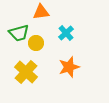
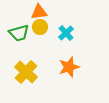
orange triangle: moved 2 px left
yellow circle: moved 4 px right, 16 px up
